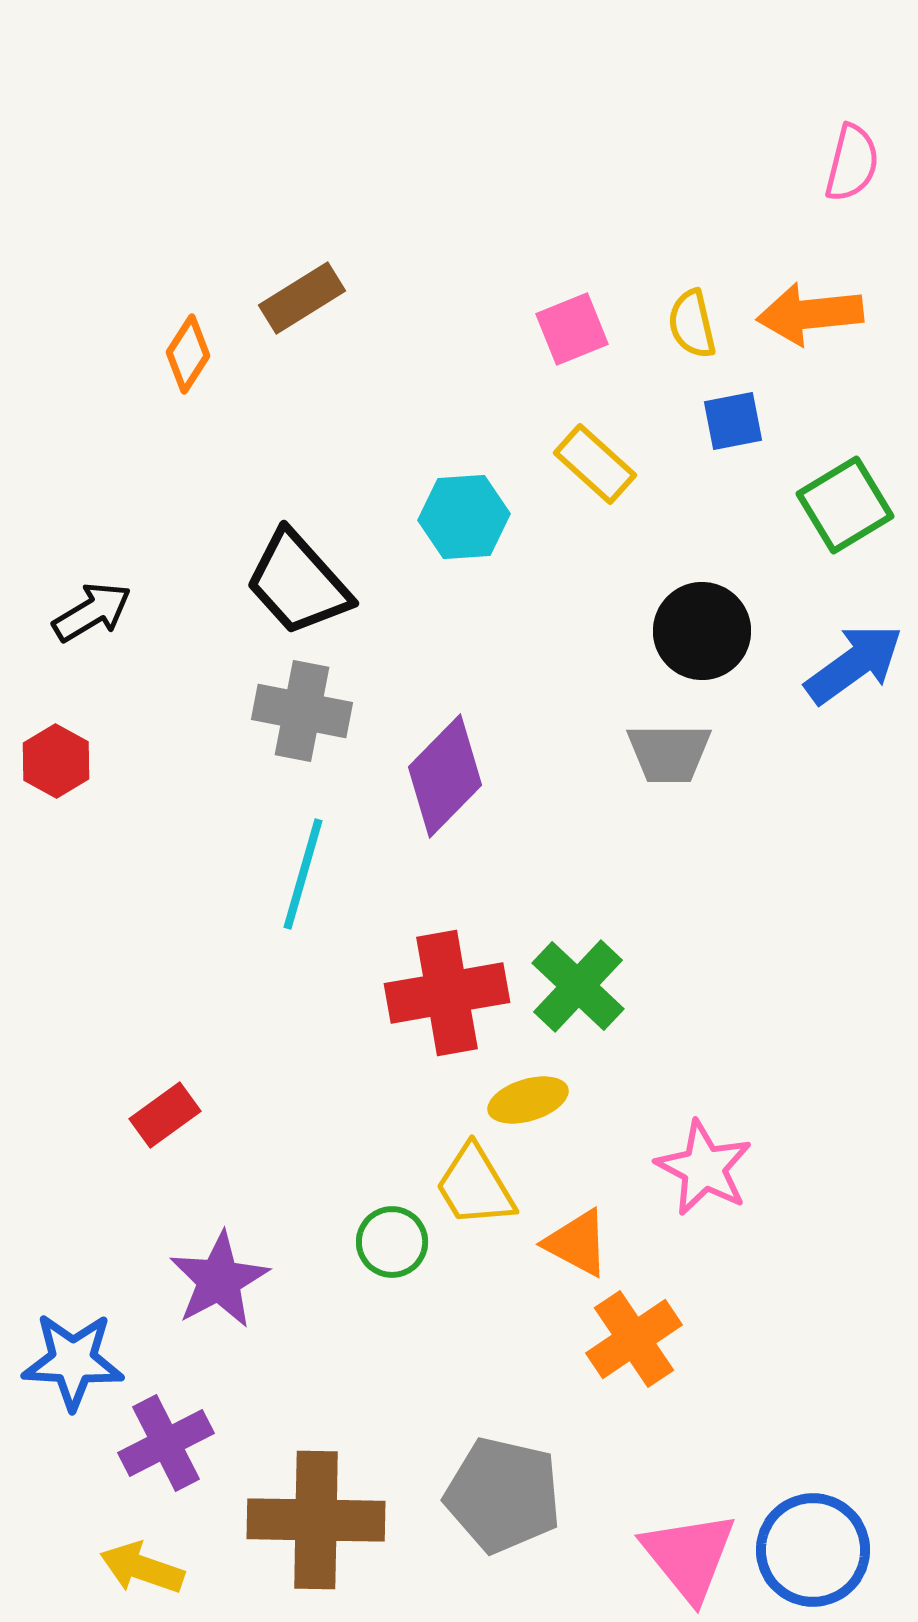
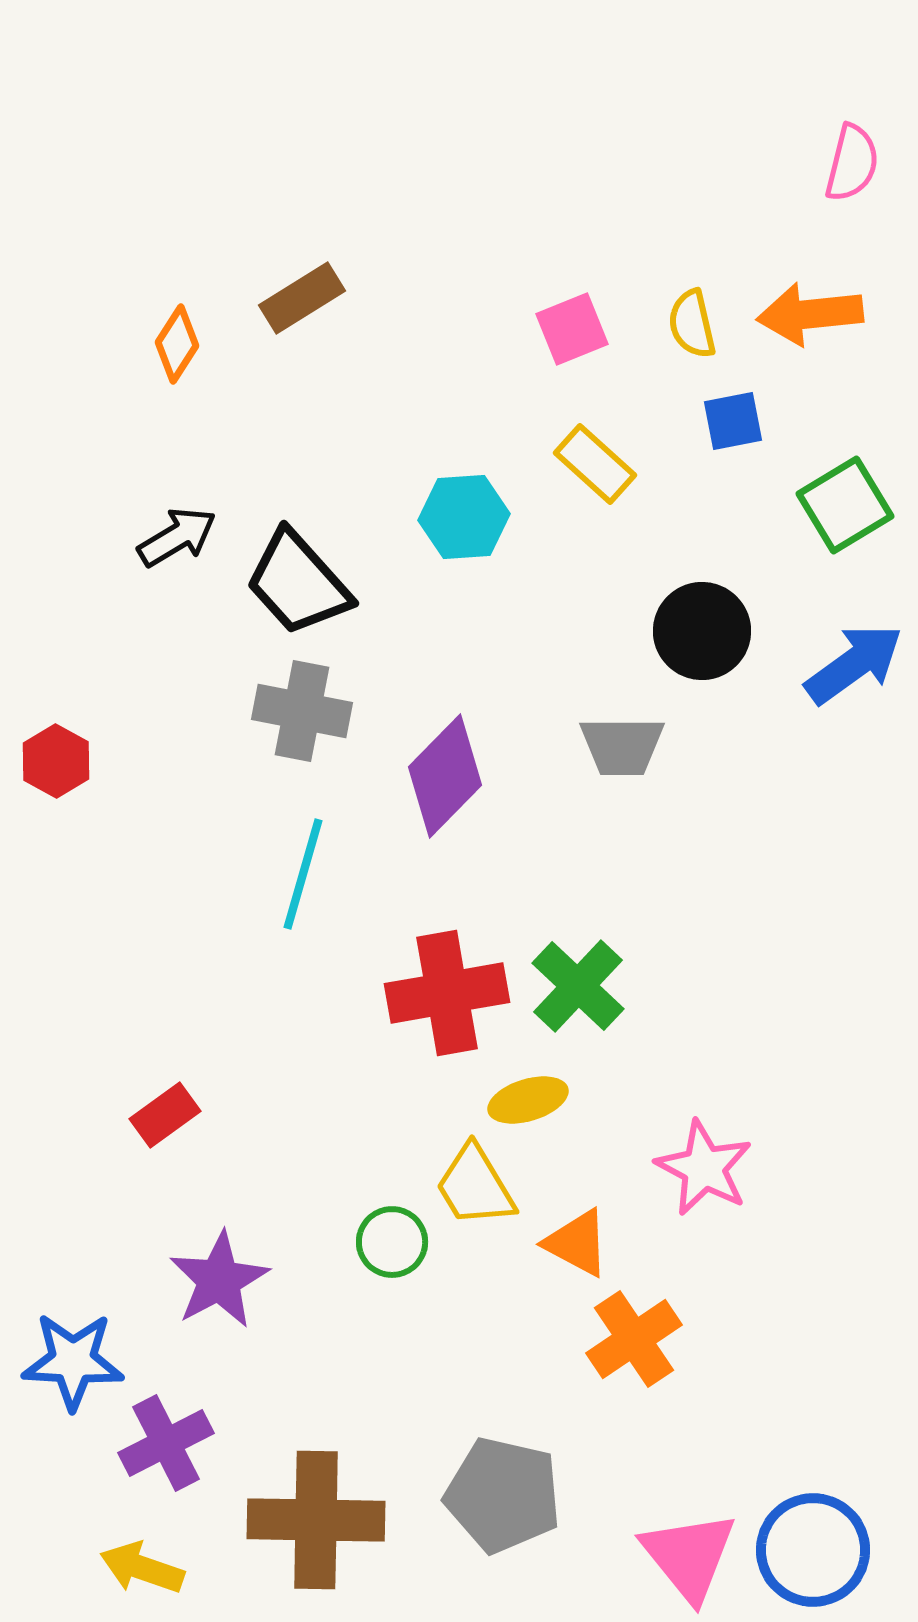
orange diamond: moved 11 px left, 10 px up
black arrow: moved 85 px right, 75 px up
gray trapezoid: moved 47 px left, 7 px up
